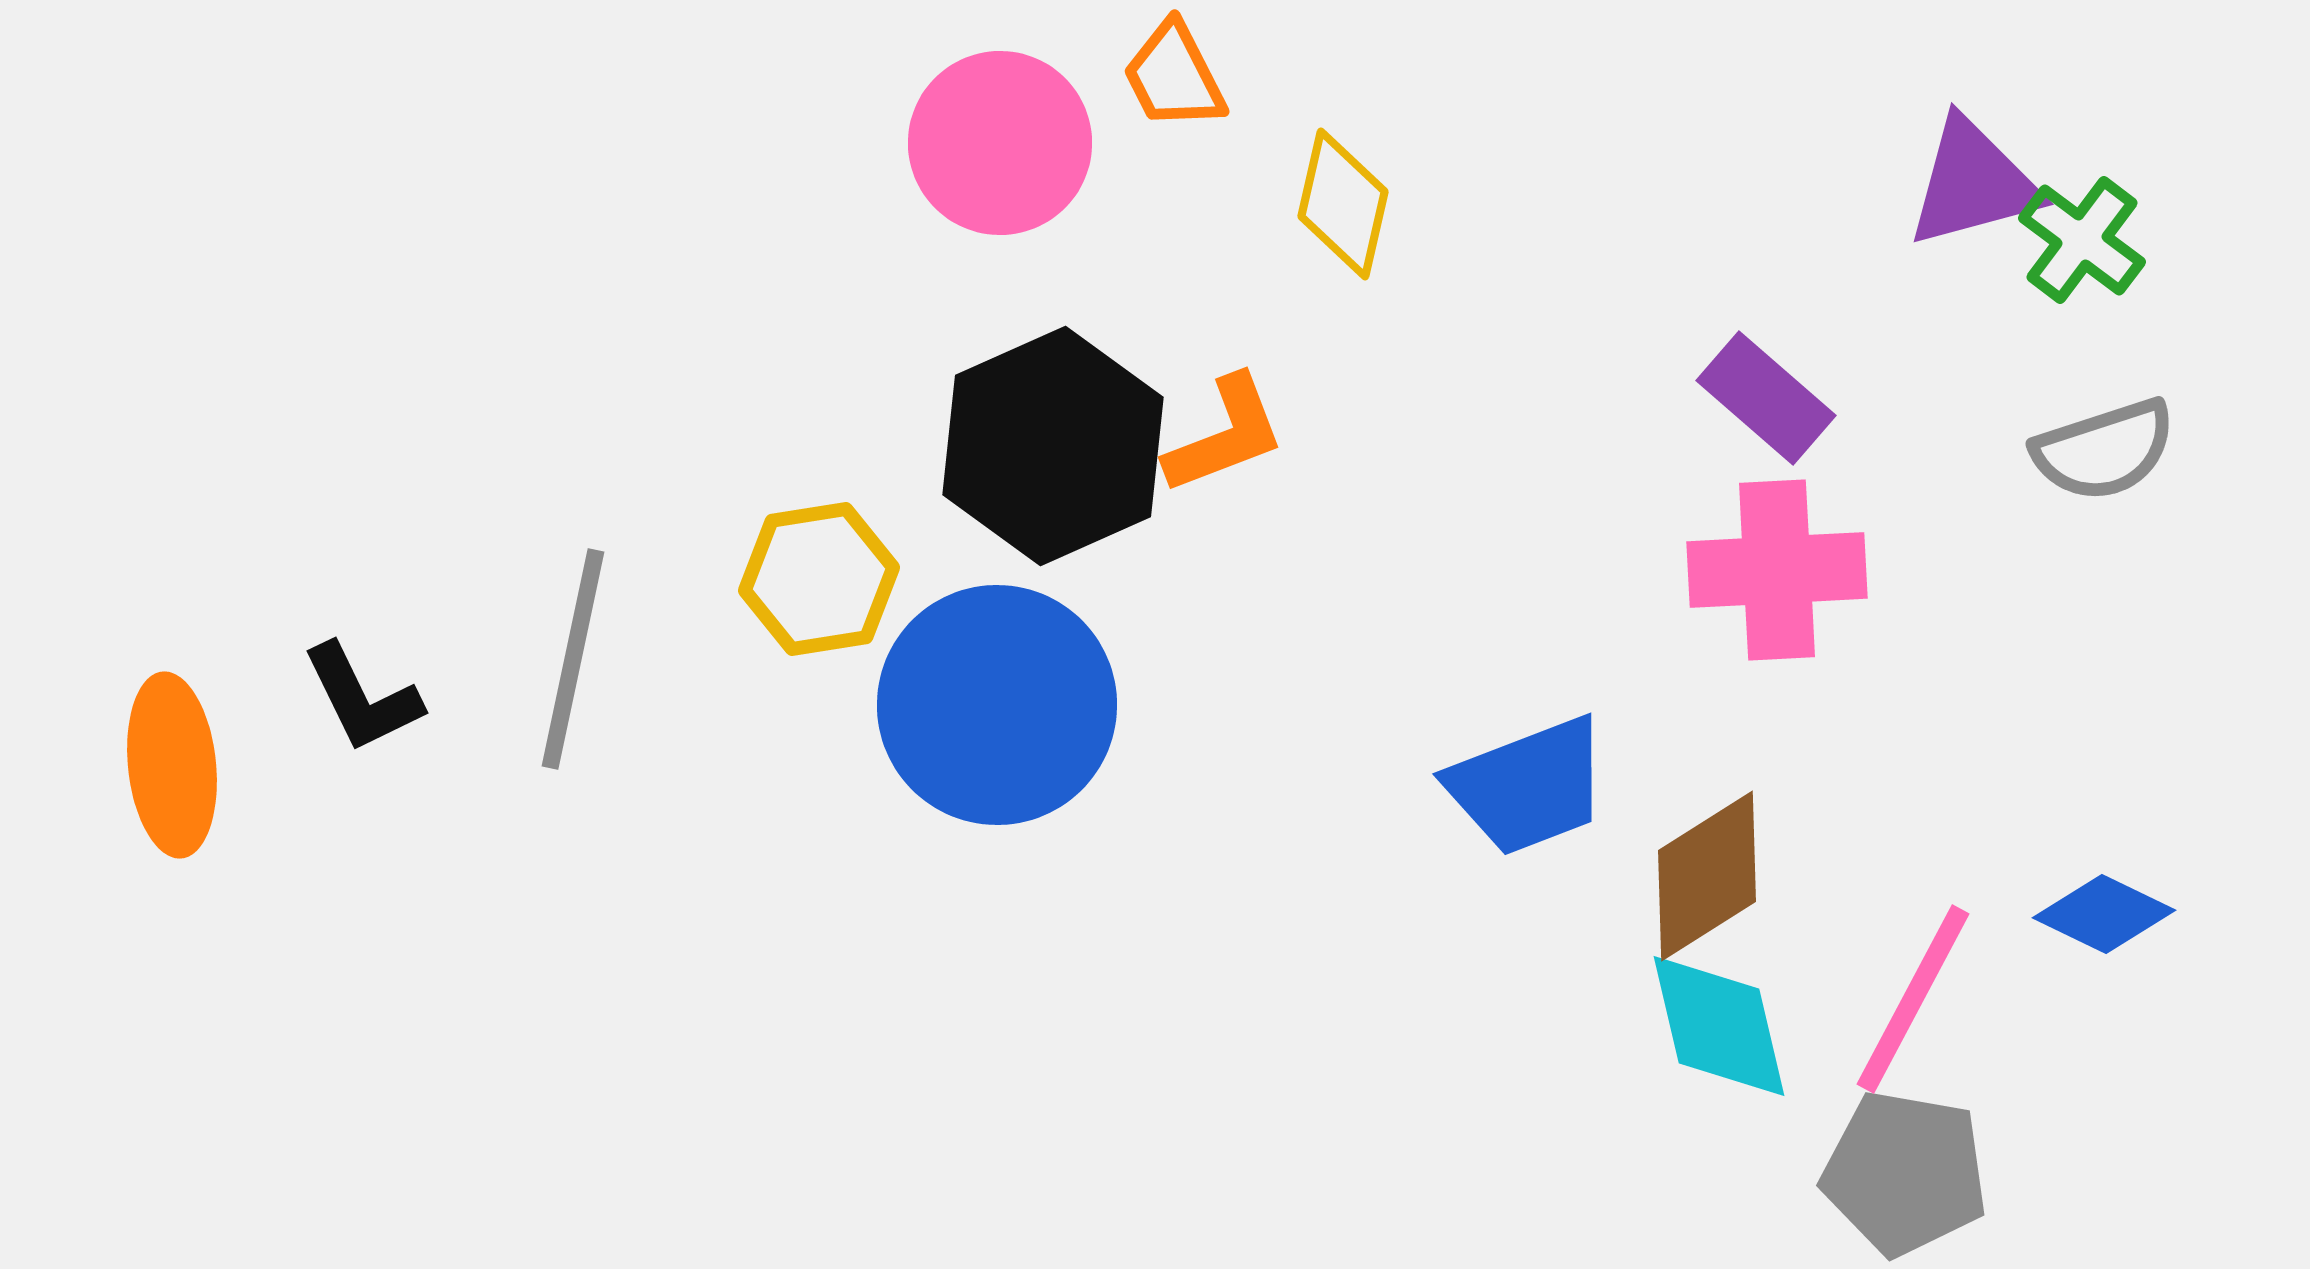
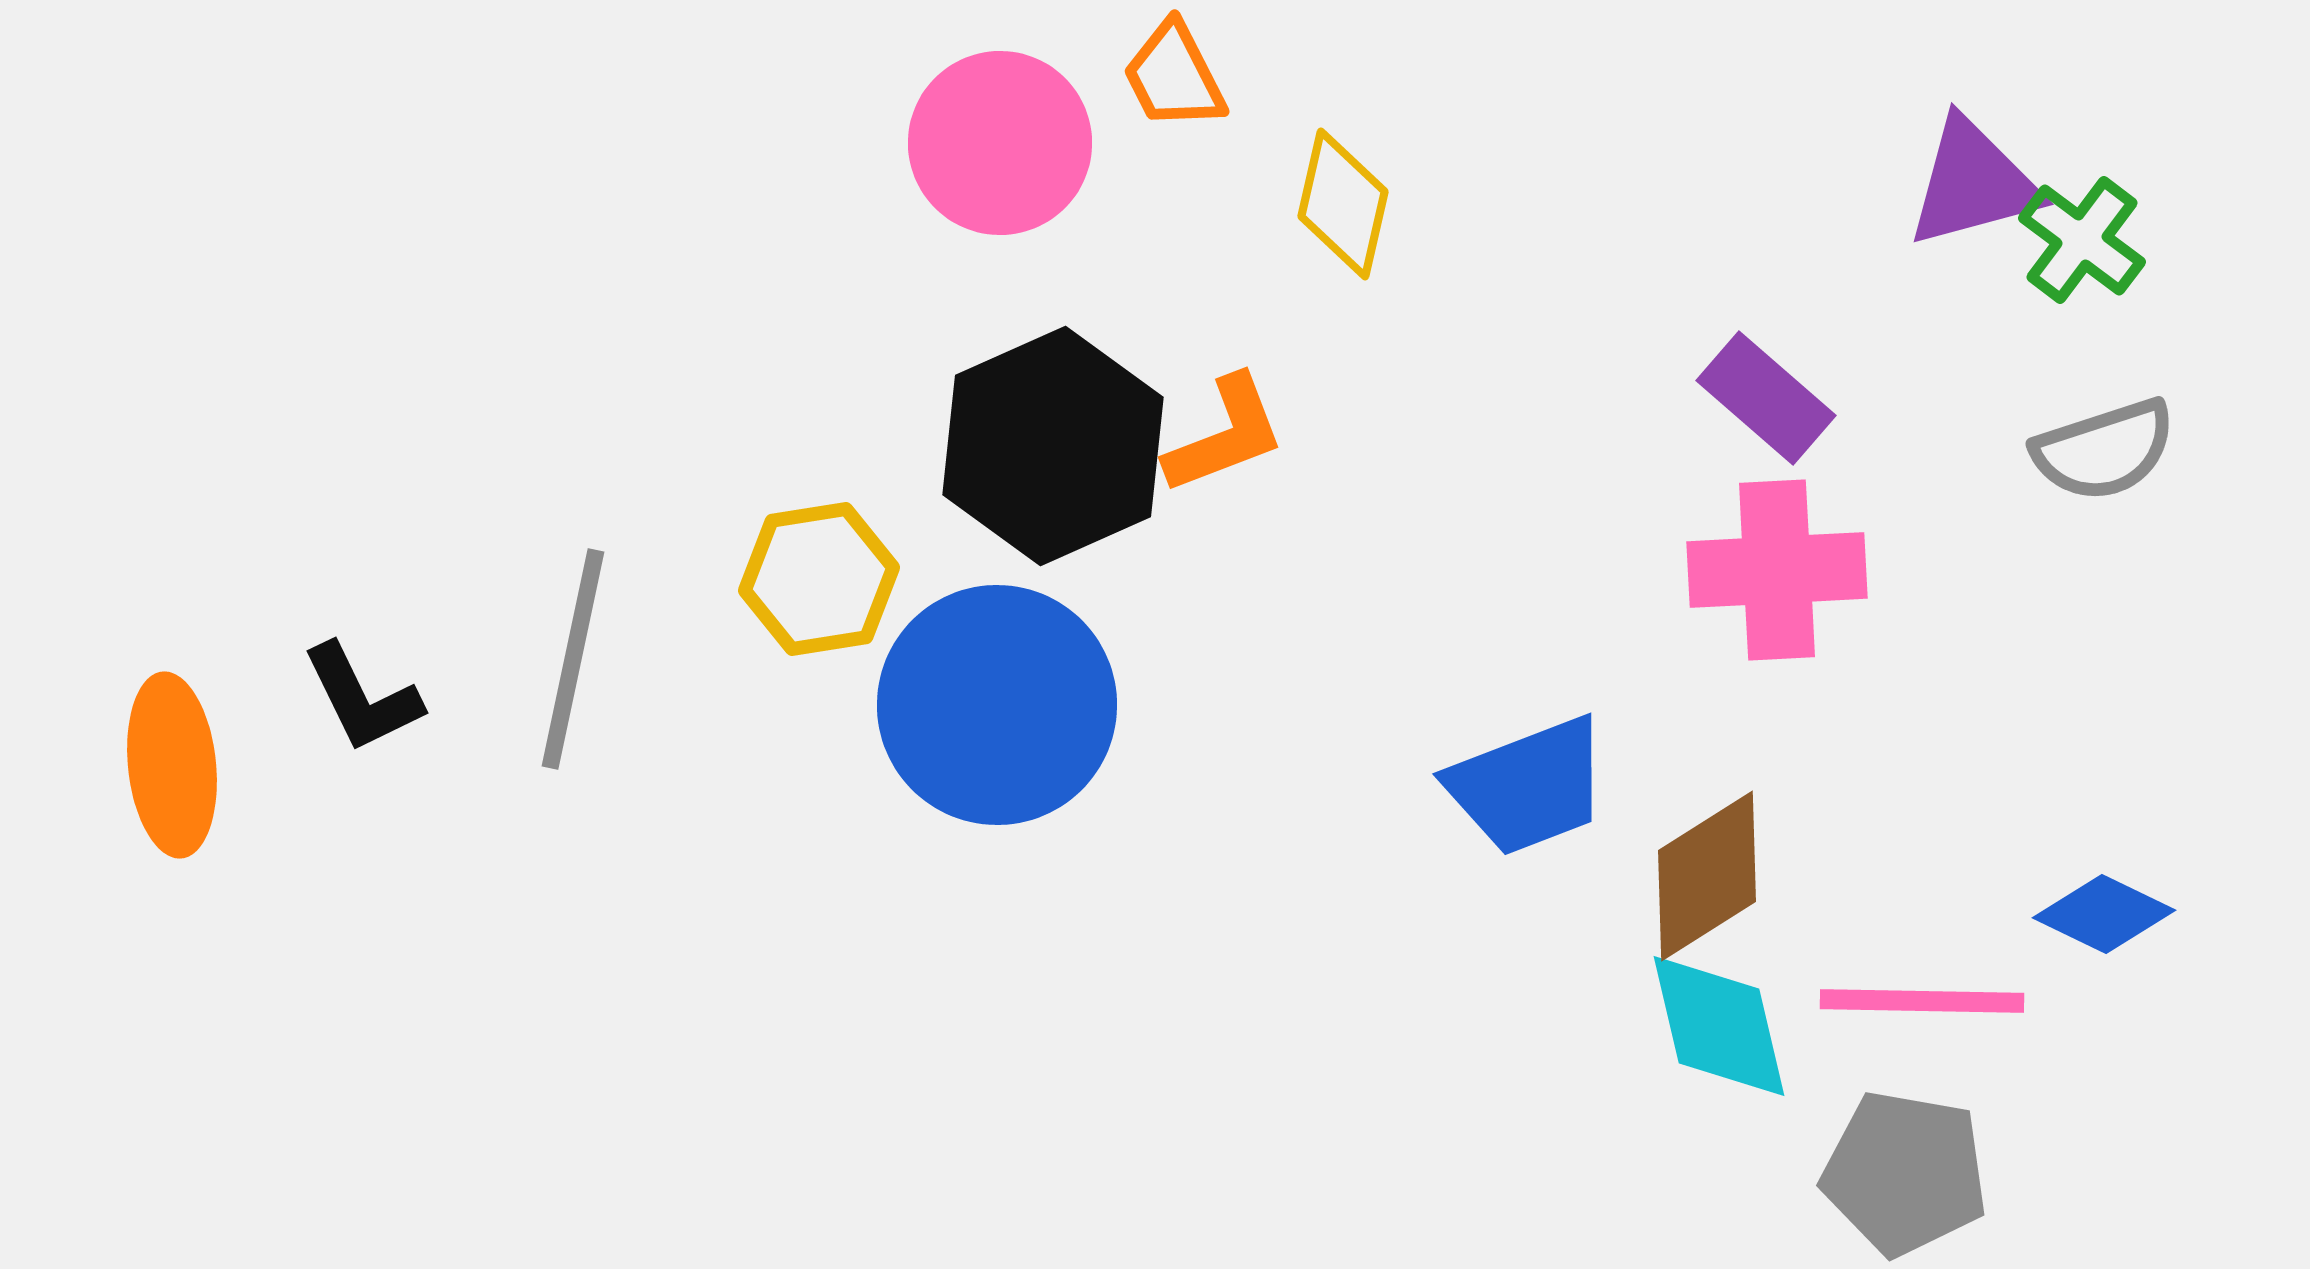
pink line: moved 9 px right, 2 px down; rotated 63 degrees clockwise
